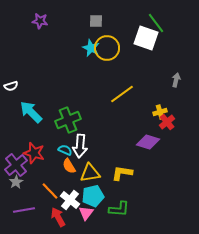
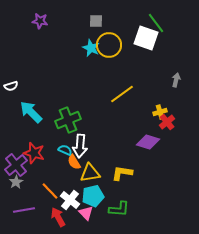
yellow circle: moved 2 px right, 3 px up
orange semicircle: moved 5 px right, 4 px up
pink triangle: rotated 21 degrees counterclockwise
